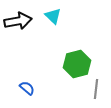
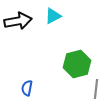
cyan triangle: rotated 48 degrees clockwise
blue semicircle: rotated 119 degrees counterclockwise
